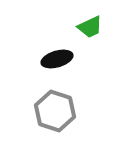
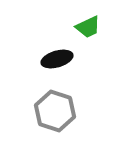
green trapezoid: moved 2 px left
